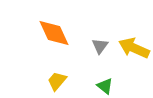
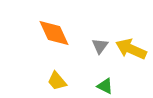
yellow arrow: moved 3 px left, 1 px down
yellow trapezoid: rotated 80 degrees counterclockwise
green triangle: rotated 12 degrees counterclockwise
